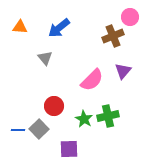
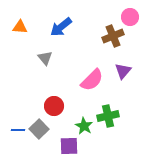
blue arrow: moved 2 px right, 1 px up
green star: moved 7 px down
purple square: moved 3 px up
